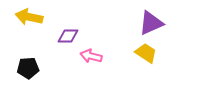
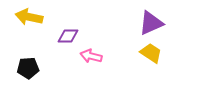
yellow trapezoid: moved 5 px right
